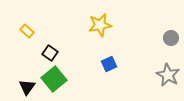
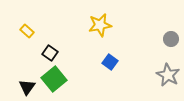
gray circle: moved 1 px down
blue square: moved 1 px right, 2 px up; rotated 28 degrees counterclockwise
